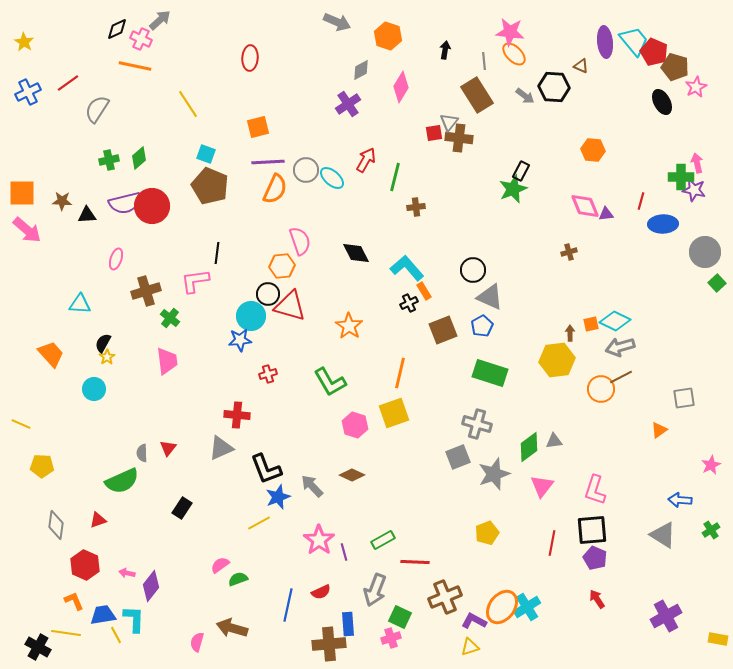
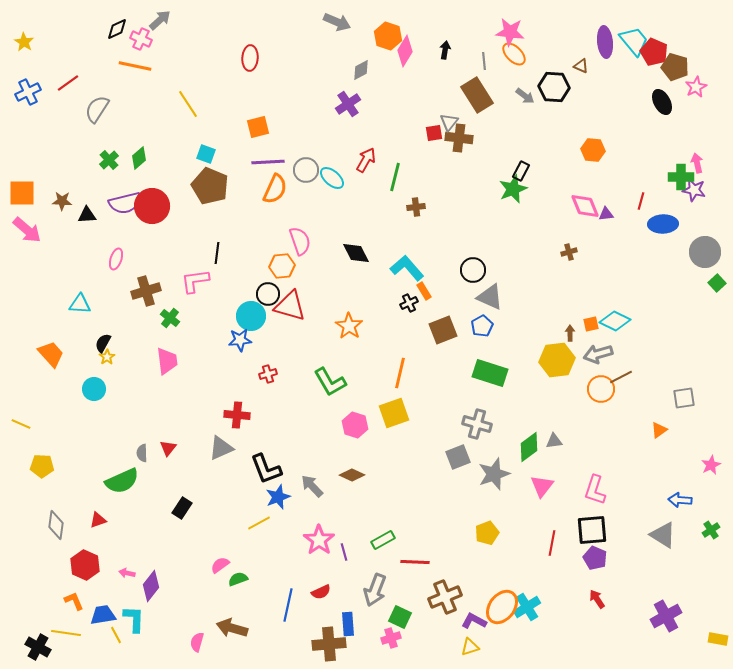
pink diamond at (401, 87): moved 4 px right, 36 px up
green cross at (109, 160): rotated 30 degrees counterclockwise
gray arrow at (620, 347): moved 22 px left, 7 px down
